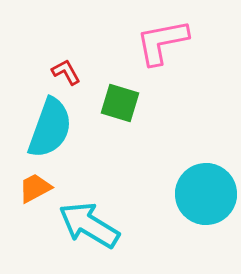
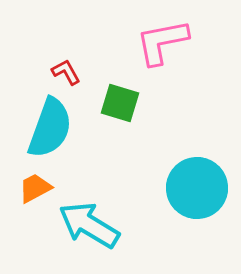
cyan circle: moved 9 px left, 6 px up
